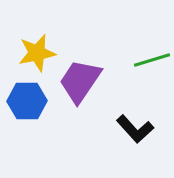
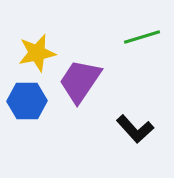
green line: moved 10 px left, 23 px up
